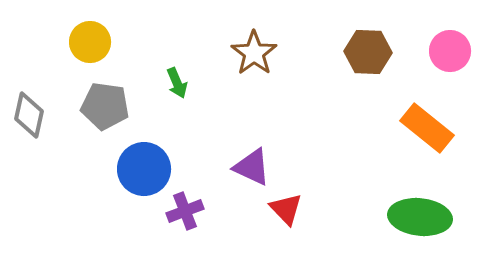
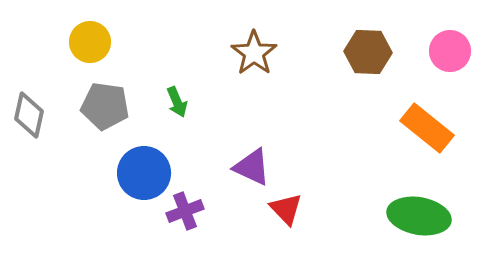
green arrow: moved 19 px down
blue circle: moved 4 px down
green ellipse: moved 1 px left, 1 px up; rotated 4 degrees clockwise
